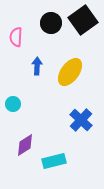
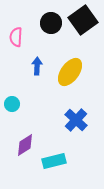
cyan circle: moved 1 px left
blue cross: moved 5 px left
